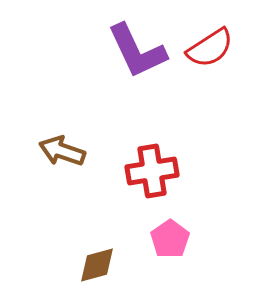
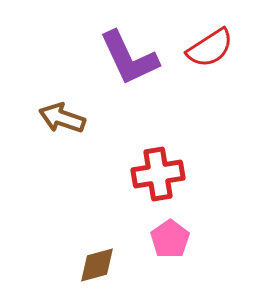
purple L-shape: moved 8 px left, 7 px down
brown arrow: moved 33 px up
red cross: moved 6 px right, 3 px down
